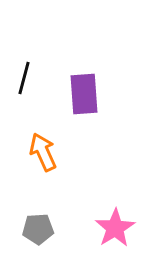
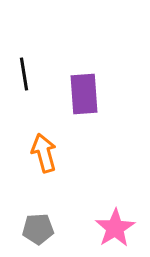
black line: moved 4 px up; rotated 24 degrees counterclockwise
orange arrow: moved 1 px right, 1 px down; rotated 9 degrees clockwise
